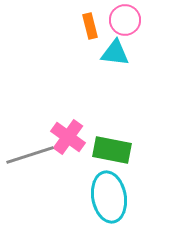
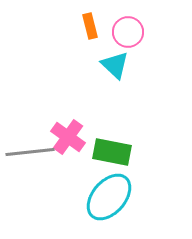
pink circle: moved 3 px right, 12 px down
cyan triangle: moved 12 px down; rotated 36 degrees clockwise
green rectangle: moved 2 px down
gray line: moved 3 px up; rotated 12 degrees clockwise
cyan ellipse: rotated 51 degrees clockwise
